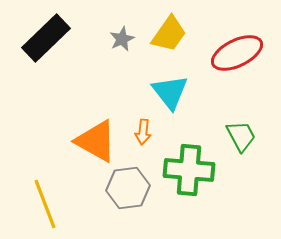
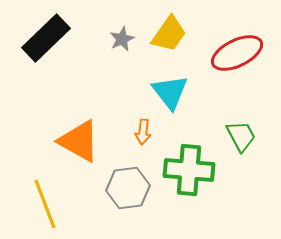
orange triangle: moved 17 px left
